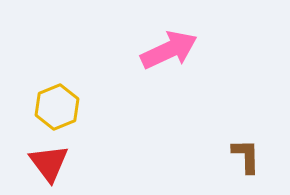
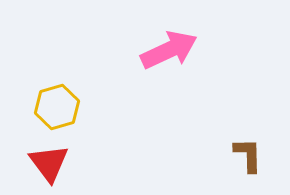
yellow hexagon: rotated 6 degrees clockwise
brown L-shape: moved 2 px right, 1 px up
